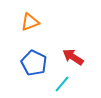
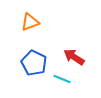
red arrow: moved 1 px right
cyan line: moved 5 px up; rotated 72 degrees clockwise
